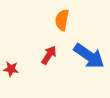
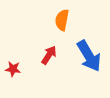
blue arrow: rotated 24 degrees clockwise
red star: moved 2 px right
